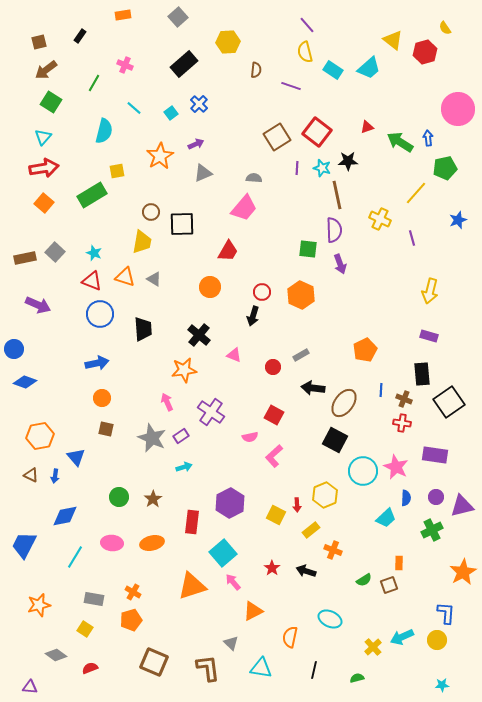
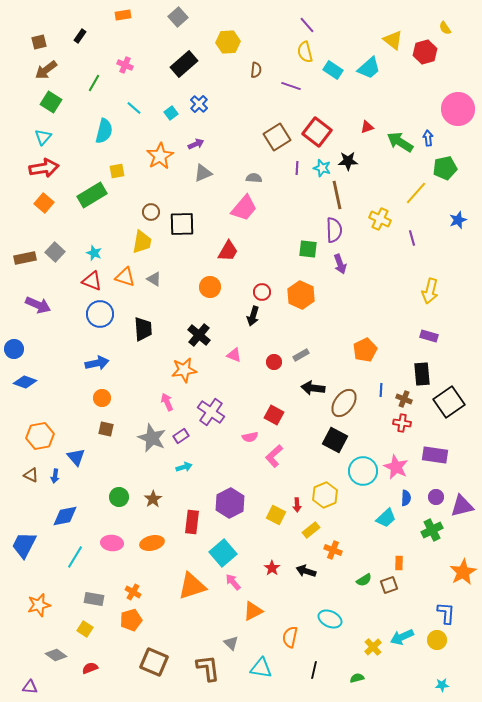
red circle at (273, 367): moved 1 px right, 5 px up
